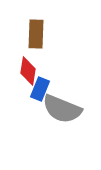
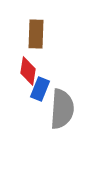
gray semicircle: rotated 108 degrees counterclockwise
